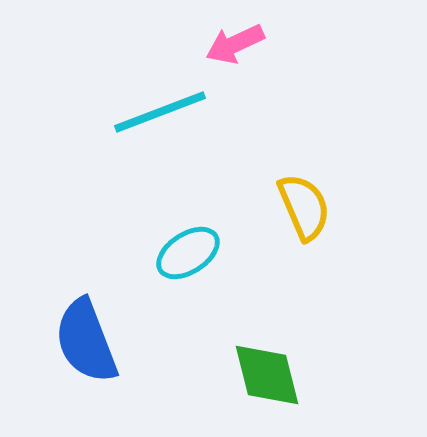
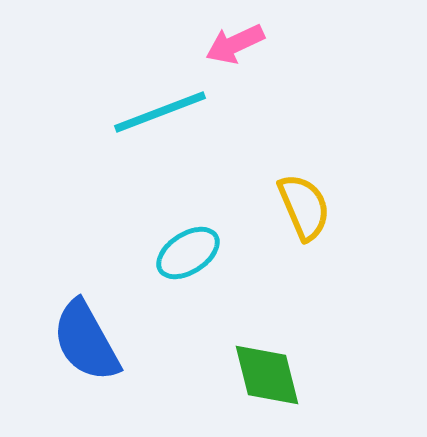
blue semicircle: rotated 8 degrees counterclockwise
